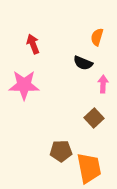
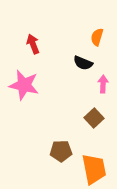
pink star: rotated 12 degrees clockwise
orange trapezoid: moved 5 px right, 1 px down
